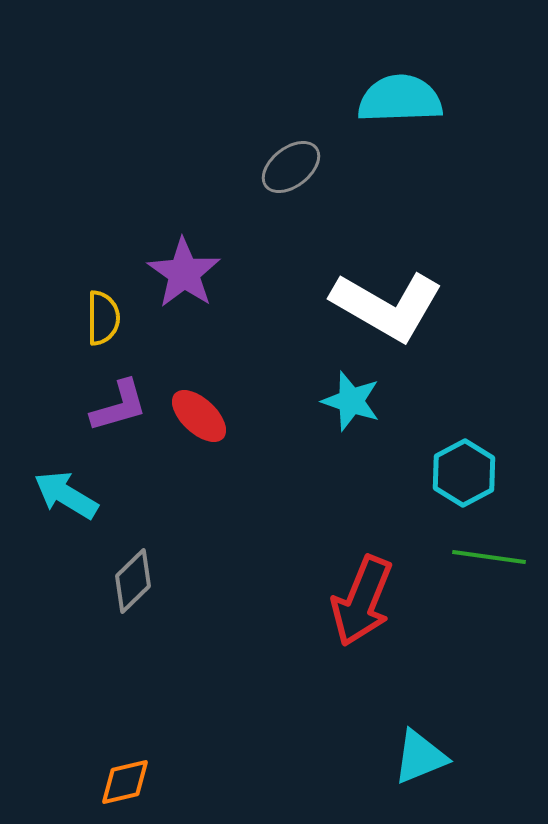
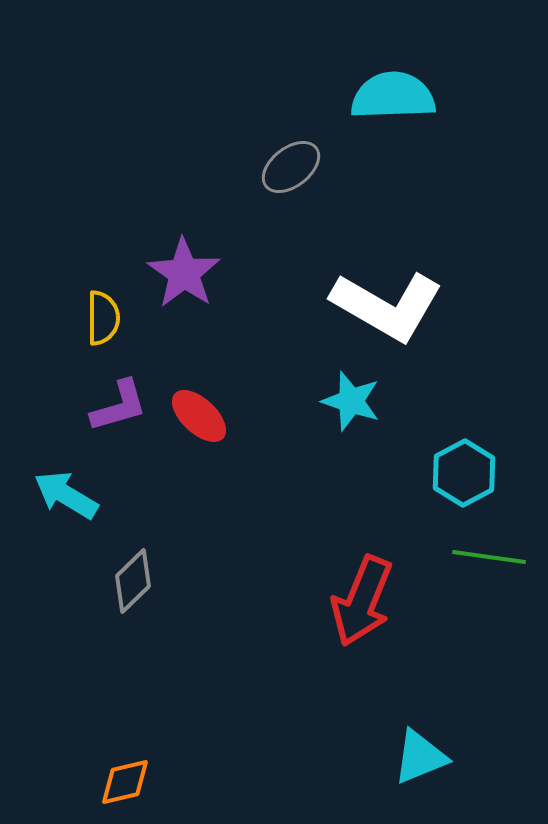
cyan semicircle: moved 7 px left, 3 px up
